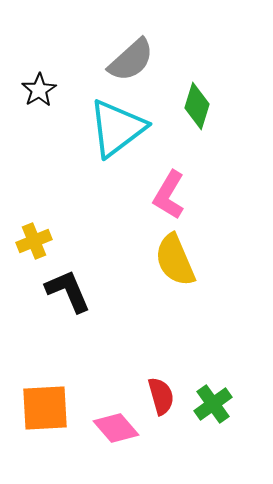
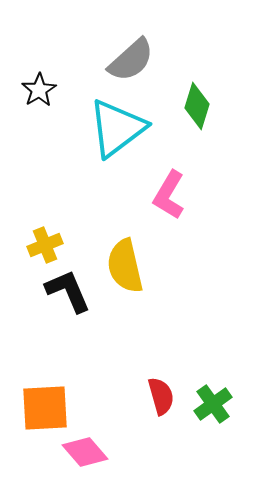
yellow cross: moved 11 px right, 4 px down
yellow semicircle: moved 50 px left, 6 px down; rotated 10 degrees clockwise
pink diamond: moved 31 px left, 24 px down
